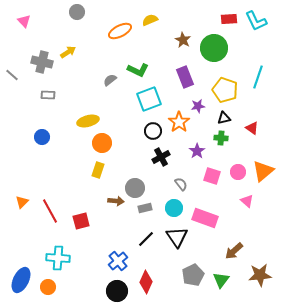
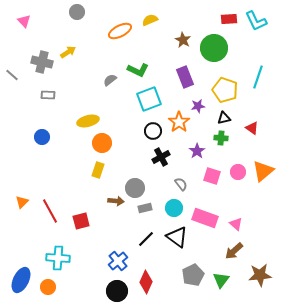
pink triangle at (247, 201): moved 11 px left, 23 px down
black triangle at (177, 237): rotated 20 degrees counterclockwise
